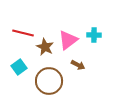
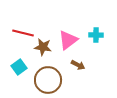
cyan cross: moved 2 px right
brown star: moved 2 px left; rotated 18 degrees counterclockwise
brown circle: moved 1 px left, 1 px up
